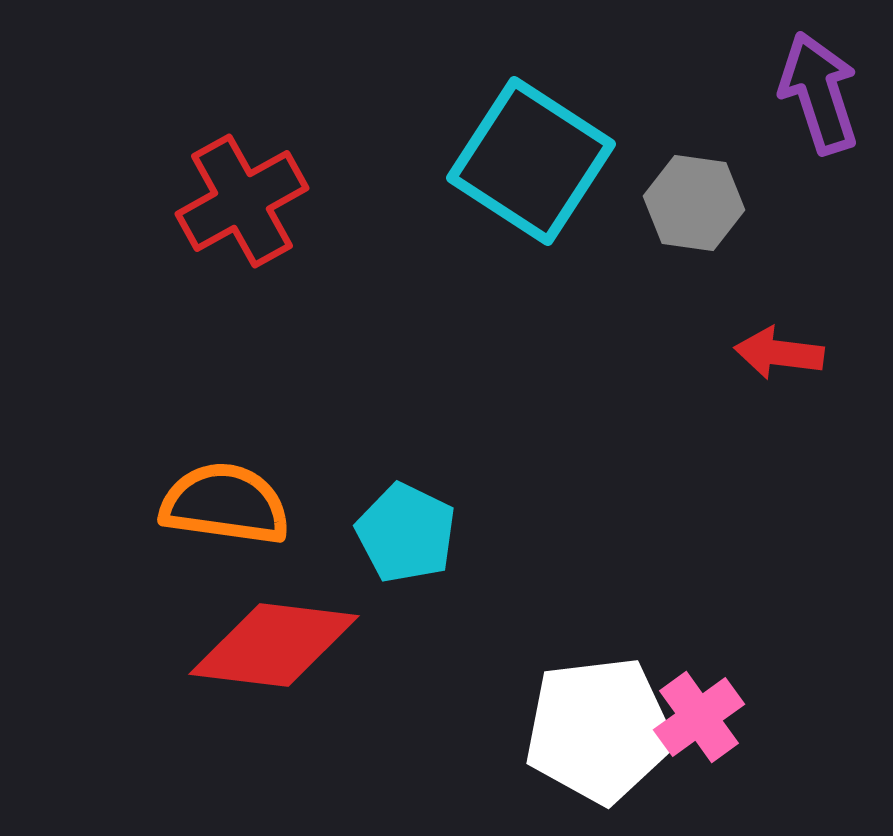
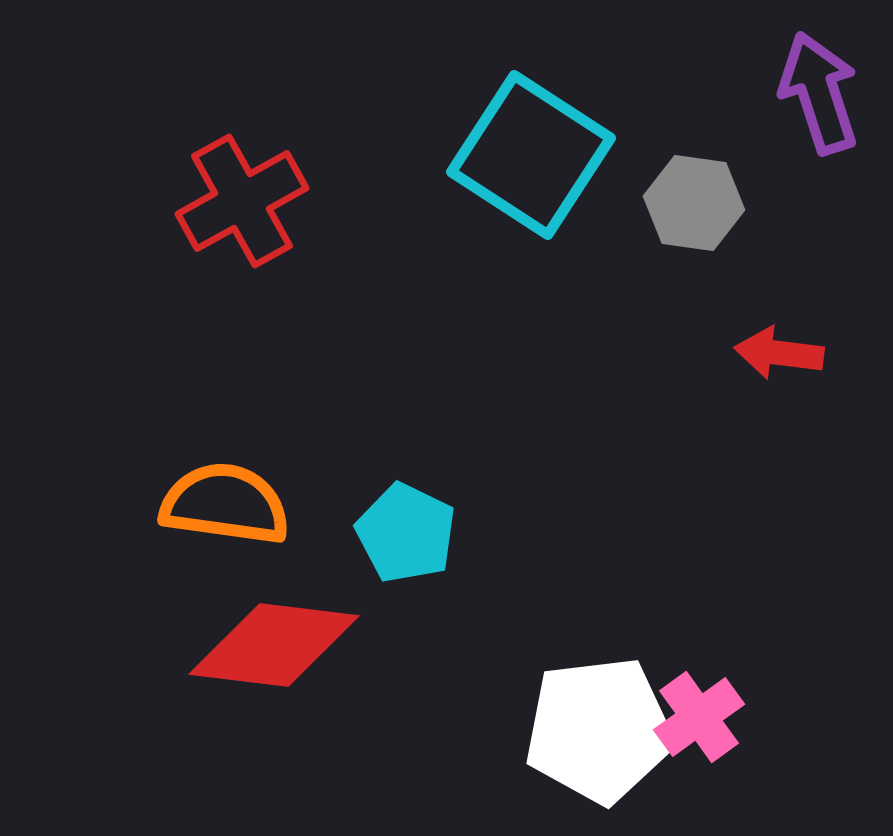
cyan square: moved 6 px up
